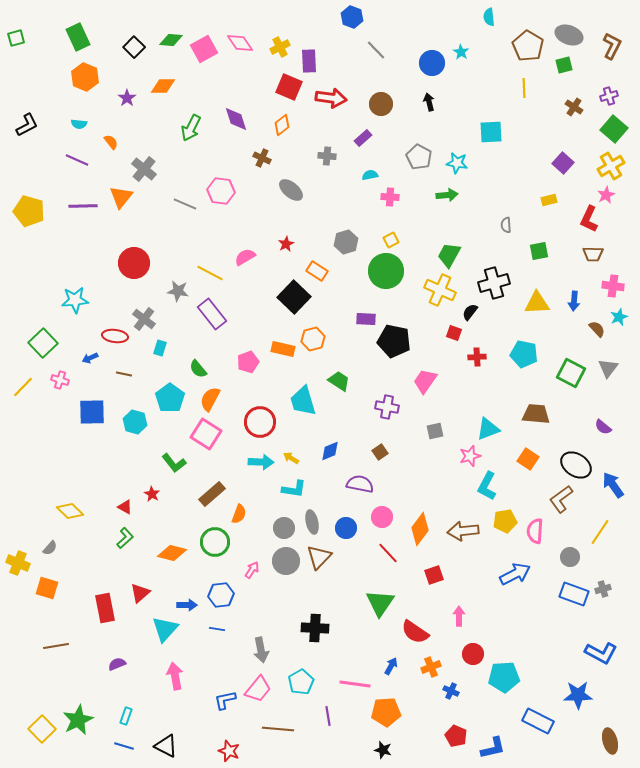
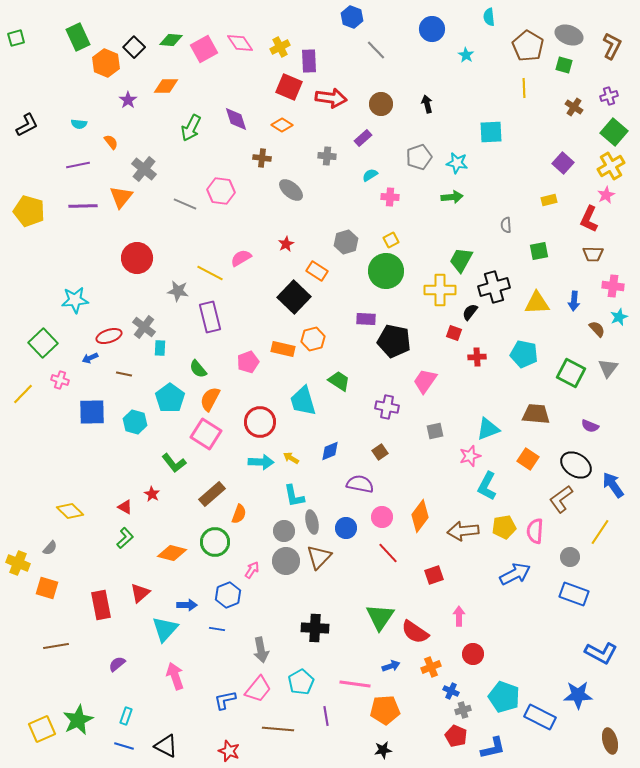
cyan star at (461, 52): moved 5 px right, 3 px down
blue circle at (432, 63): moved 34 px up
green square at (564, 65): rotated 30 degrees clockwise
orange hexagon at (85, 77): moved 21 px right, 14 px up
orange diamond at (163, 86): moved 3 px right
purple star at (127, 98): moved 1 px right, 2 px down
black arrow at (429, 102): moved 2 px left, 2 px down
orange diamond at (282, 125): rotated 70 degrees clockwise
green square at (614, 129): moved 3 px down
gray pentagon at (419, 157): rotated 25 degrees clockwise
brown cross at (262, 158): rotated 18 degrees counterclockwise
purple line at (77, 160): moved 1 px right, 5 px down; rotated 35 degrees counterclockwise
cyan semicircle at (370, 175): rotated 21 degrees counterclockwise
green arrow at (447, 195): moved 5 px right, 2 px down
green trapezoid at (449, 255): moved 12 px right, 5 px down
pink semicircle at (245, 257): moved 4 px left, 1 px down
red circle at (134, 263): moved 3 px right, 5 px up
black cross at (494, 283): moved 4 px down
yellow cross at (440, 290): rotated 24 degrees counterclockwise
purple rectangle at (212, 314): moved 2 px left, 3 px down; rotated 24 degrees clockwise
gray cross at (144, 319): moved 8 px down
red ellipse at (115, 336): moved 6 px left; rotated 25 degrees counterclockwise
cyan rectangle at (160, 348): rotated 14 degrees counterclockwise
yellow line at (23, 387): moved 7 px down
purple semicircle at (603, 427): moved 13 px left, 1 px up; rotated 18 degrees counterclockwise
cyan L-shape at (294, 489): moved 7 px down; rotated 70 degrees clockwise
yellow pentagon at (505, 521): moved 1 px left, 6 px down
gray circle at (284, 528): moved 3 px down
orange diamond at (420, 529): moved 13 px up
gray cross at (603, 589): moved 140 px left, 121 px down
blue hexagon at (221, 595): moved 7 px right; rotated 15 degrees counterclockwise
green triangle at (380, 603): moved 14 px down
red rectangle at (105, 608): moved 4 px left, 3 px up
purple semicircle at (117, 664): rotated 18 degrees counterclockwise
blue arrow at (391, 666): rotated 42 degrees clockwise
pink arrow at (175, 676): rotated 8 degrees counterclockwise
cyan pentagon at (504, 677): moved 20 px down; rotated 24 degrees clockwise
orange pentagon at (386, 712): moved 1 px left, 2 px up
purple line at (328, 716): moved 2 px left
blue rectangle at (538, 721): moved 2 px right, 4 px up
yellow square at (42, 729): rotated 20 degrees clockwise
black star at (383, 750): rotated 24 degrees counterclockwise
